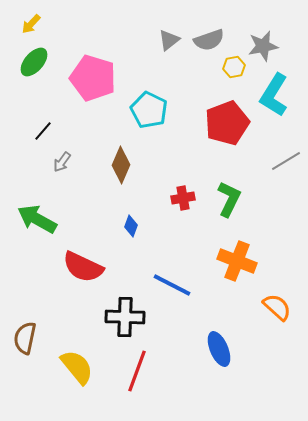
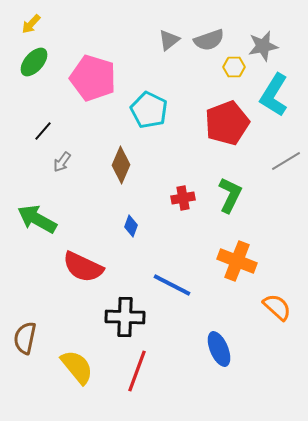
yellow hexagon: rotated 10 degrees clockwise
green L-shape: moved 1 px right, 4 px up
